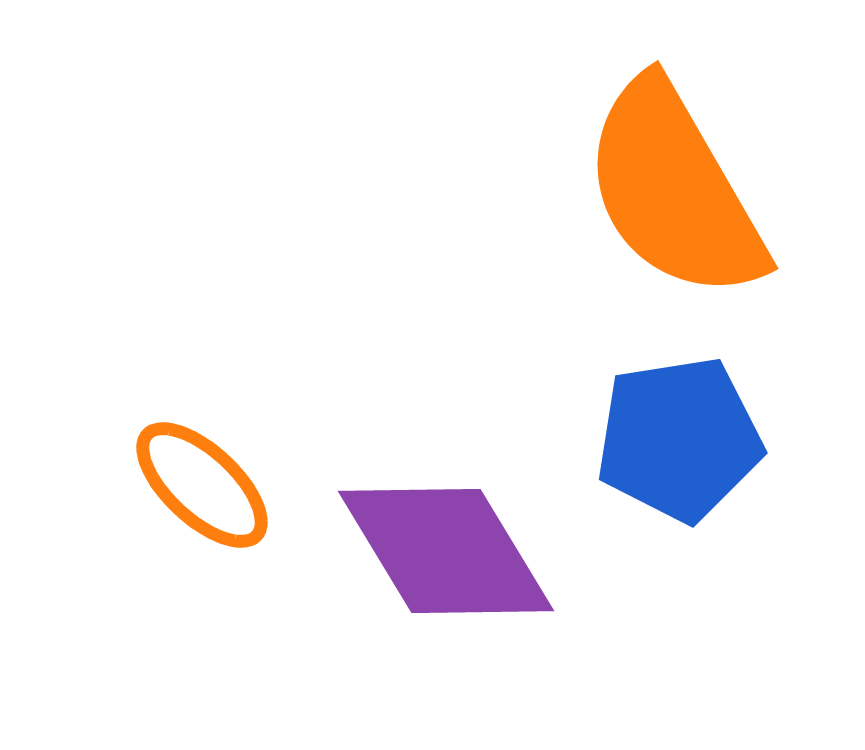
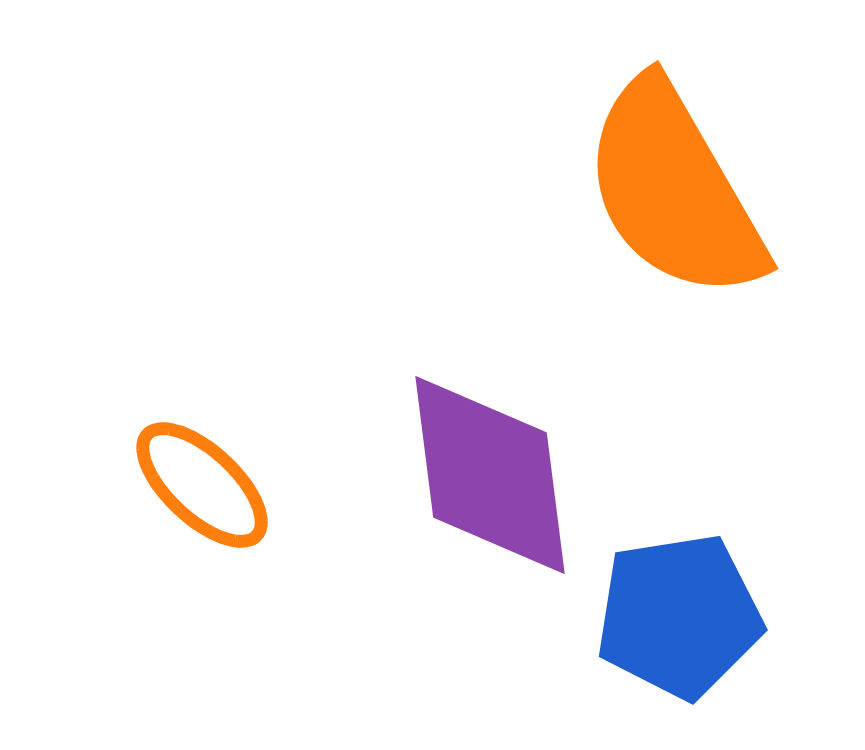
blue pentagon: moved 177 px down
purple diamond: moved 44 px right, 76 px up; rotated 24 degrees clockwise
